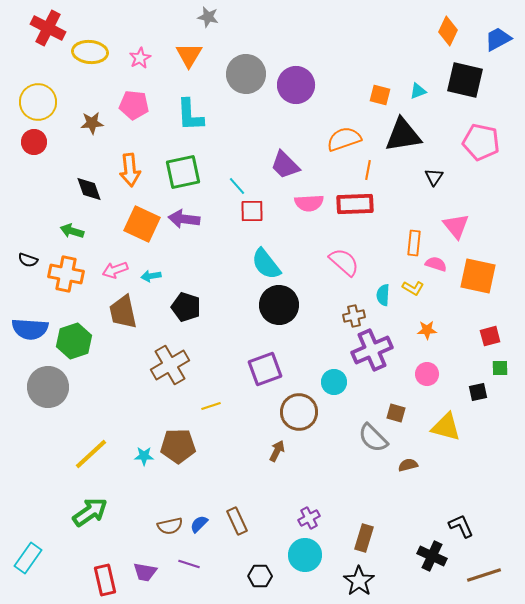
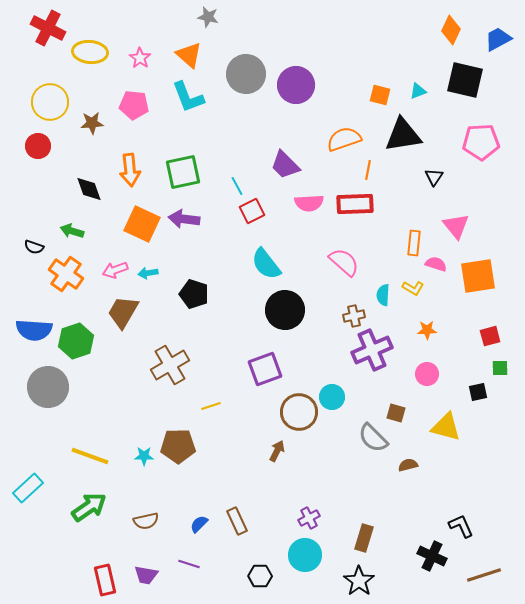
orange diamond at (448, 31): moved 3 px right, 1 px up
orange triangle at (189, 55): rotated 20 degrees counterclockwise
pink star at (140, 58): rotated 10 degrees counterclockwise
yellow circle at (38, 102): moved 12 px right
cyan L-shape at (190, 115): moved 2 px left, 18 px up; rotated 18 degrees counterclockwise
red circle at (34, 142): moved 4 px right, 4 px down
pink pentagon at (481, 142): rotated 15 degrees counterclockwise
cyan line at (237, 186): rotated 12 degrees clockwise
red square at (252, 211): rotated 25 degrees counterclockwise
black semicircle at (28, 260): moved 6 px right, 13 px up
orange cross at (66, 274): rotated 24 degrees clockwise
cyan arrow at (151, 276): moved 3 px left, 3 px up
orange square at (478, 276): rotated 21 degrees counterclockwise
black circle at (279, 305): moved 6 px right, 5 px down
black pentagon at (186, 307): moved 8 px right, 13 px up
brown trapezoid at (123, 312): rotated 42 degrees clockwise
blue semicircle at (30, 329): moved 4 px right, 1 px down
green hexagon at (74, 341): moved 2 px right
cyan circle at (334, 382): moved 2 px left, 15 px down
yellow line at (91, 454): moved 1 px left, 2 px down; rotated 63 degrees clockwise
green arrow at (90, 512): moved 1 px left, 5 px up
brown semicircle at (170, 526): moved 24 px left, 5 px up
cyan rectangle at (28, 558): moved 70 px up; rotated 12 degrees clockwise
purple trapezoid at (145, 572): moved 1 px right, 3 px down
